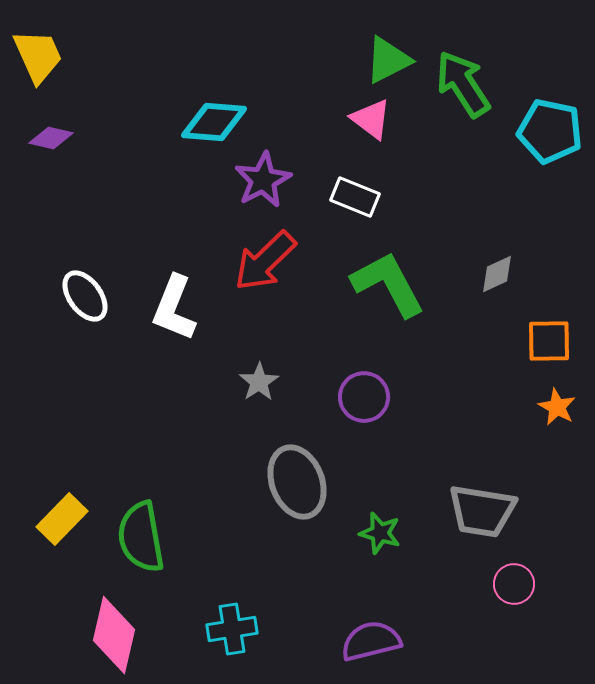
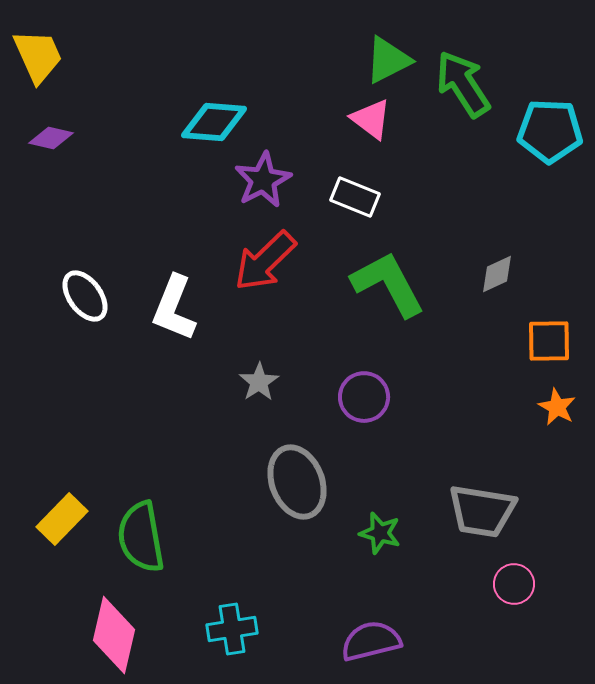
cyan pentagon: rotated 10 degrees counterclockwise
